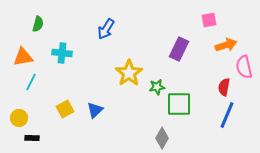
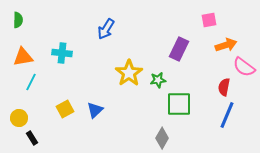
green semicircle: moved 20 px left, 4 px up; rotated 14 degrees counterclockwise
pink semicircle: rotated 40 degrees counterclockwise
green star: moved 1 px right, 7 px up
black rectangle: rotated 56 degrees clockwise
